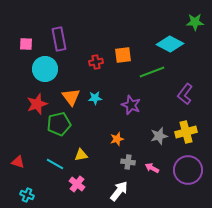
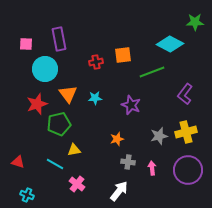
orange triangle: moved 3 px left, 3 px up
yellow triangle: moved 7 px left, 5 px up
pink arrow: rotated 56 degrees clockwise
